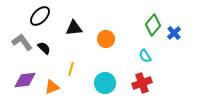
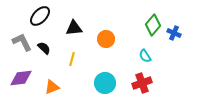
blue cross: rotated 24 degrees counterclockwise
gray L-shape: rotated 10 degrees clockwise
yellow line: moved 1 px right, 10 px up
purple diamond: moved 4 px left, 2 px up
